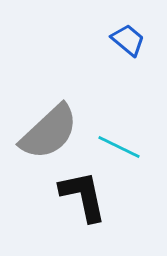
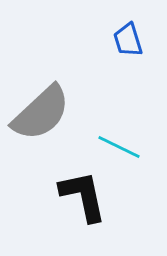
blue trapezoid: rotated 147 degrees counterclockwise
gray semicircle: moved 8 px left, 19 px up
